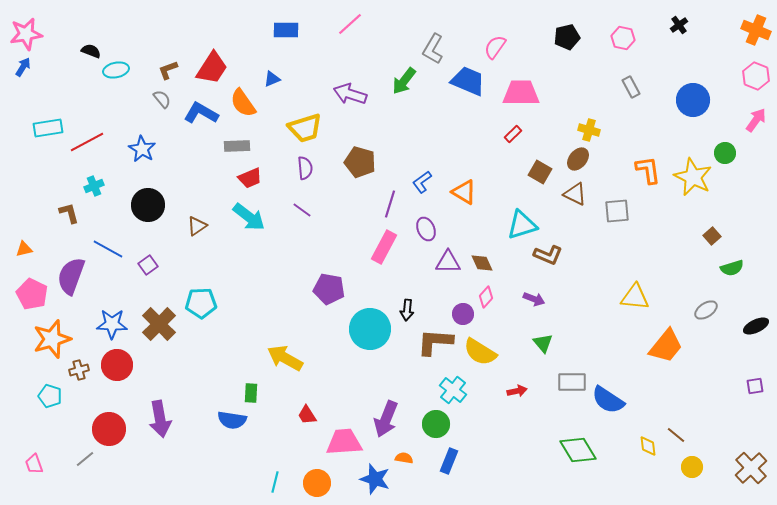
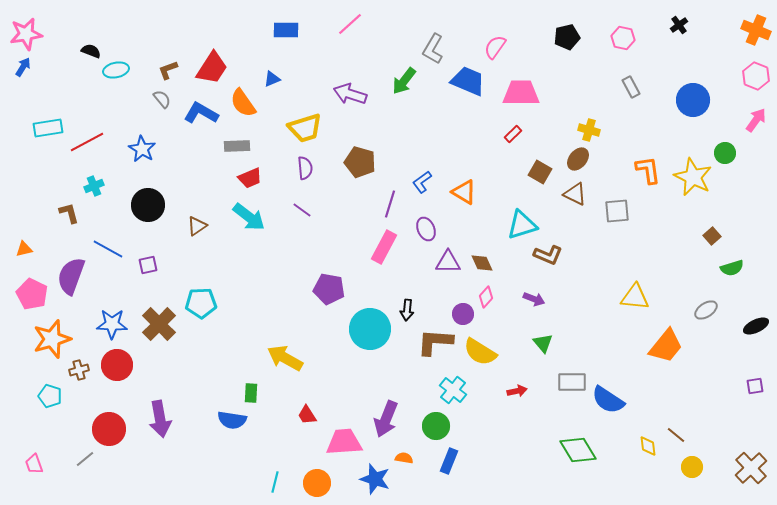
purple square at (148, 265): rotated 24 degrees clockwise
green circle at (436, 424): moved 2 px down
